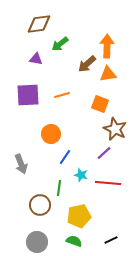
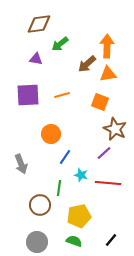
orange square: moved 2 px up
black line: rotated 24 degrees counterclockwise
